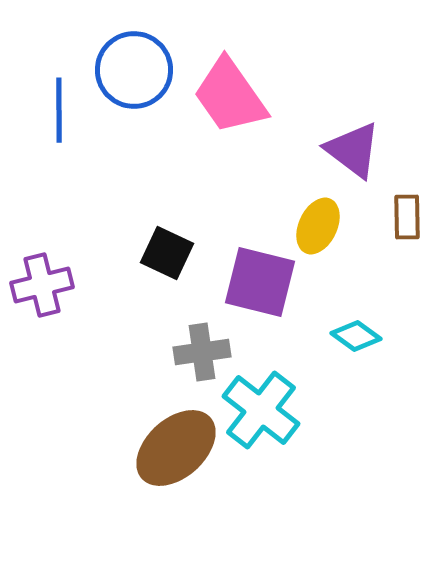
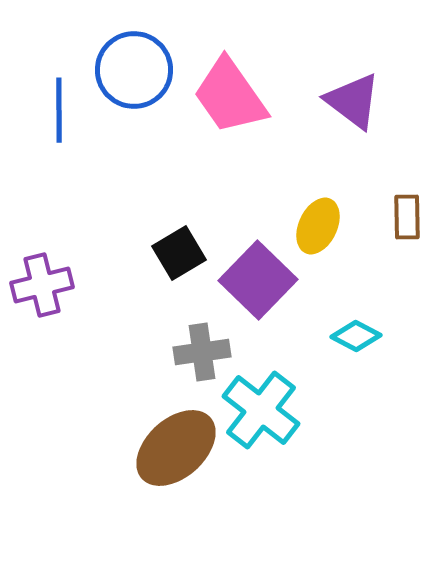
purple triangle: moved 49 px up
black square: moved 12 px right; rotated 34 degrees clockwise
purple square: moved 2 px left, 2 px up; rotated 30 degrees clockwise
cyan diamond: rotated 9 degrees counterclockwise
